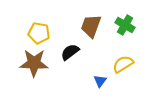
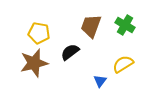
brown star: rotated 16 degrees counterclockwise
